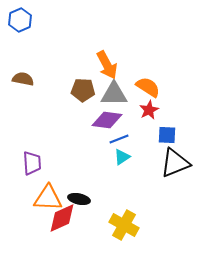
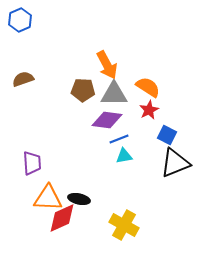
brown semicircle: rotated 30 degrees counterclockwise
blue square: rotated 24 degrees clockwise
cyan triangle: moved 2 px right, 1 px up; rotated 24 degrees clockwise
